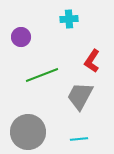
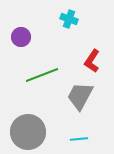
cyan cross: rotated 24 degrees clockwise
